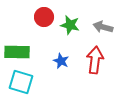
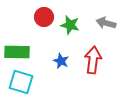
gray arrow: moved 3 px right, 4 px up
red arrow: moved 2 px left
